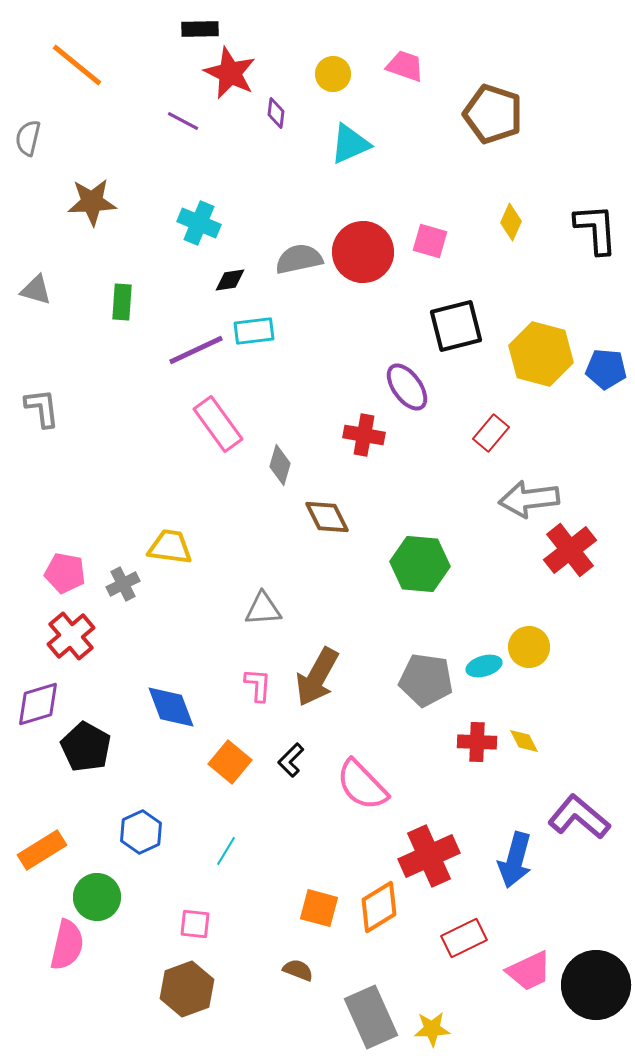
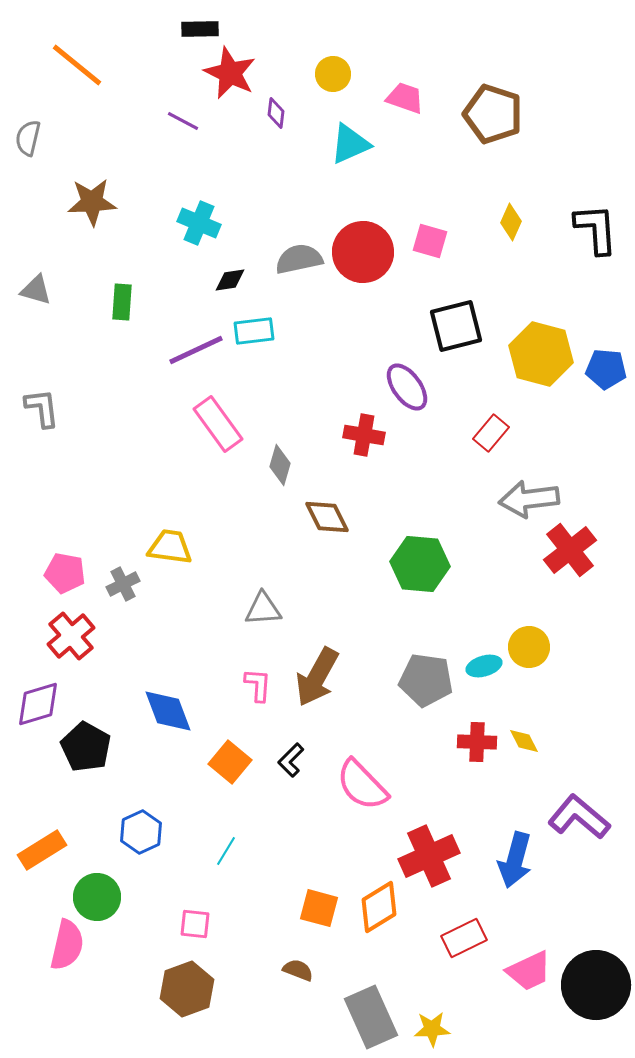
pink trapezoid at (405, 66): moved 32 px down
blue diamond at (171, 707): moved 3 px left, 4 px down
